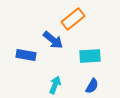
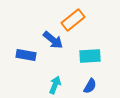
orange rectangle: moved 1 px down
blue semicircle: moved 2 px left
